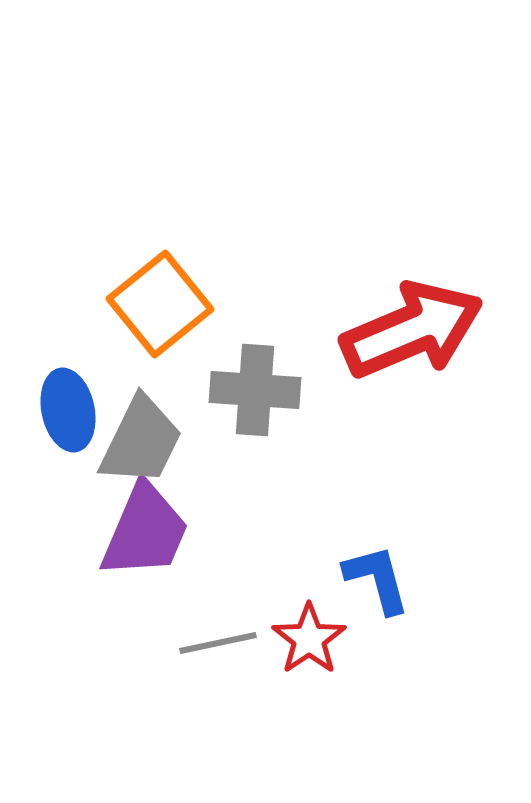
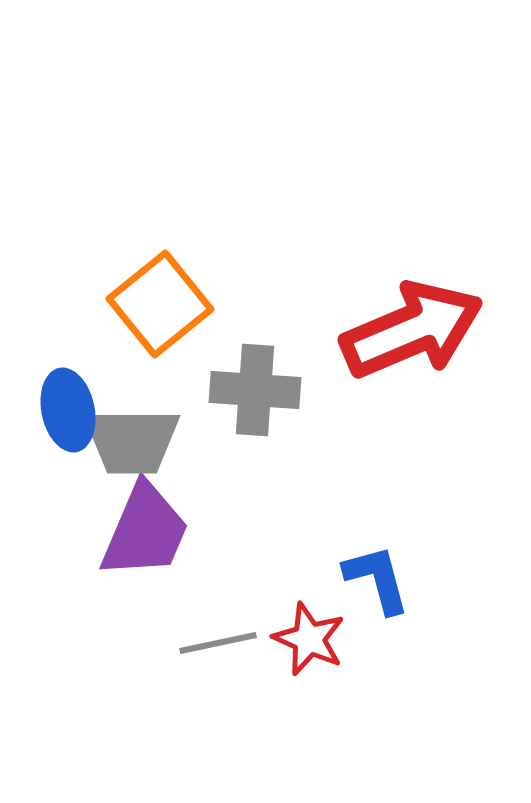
gray trapezoid: moved 9 px left; rotated 64 degrees clockwise
red star: rotated 14 degrees counterclockwise
